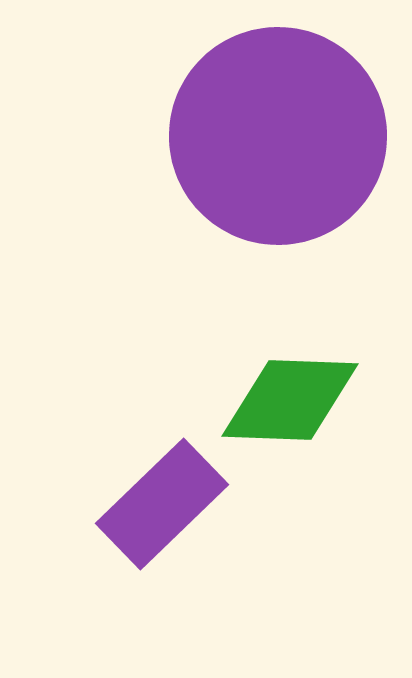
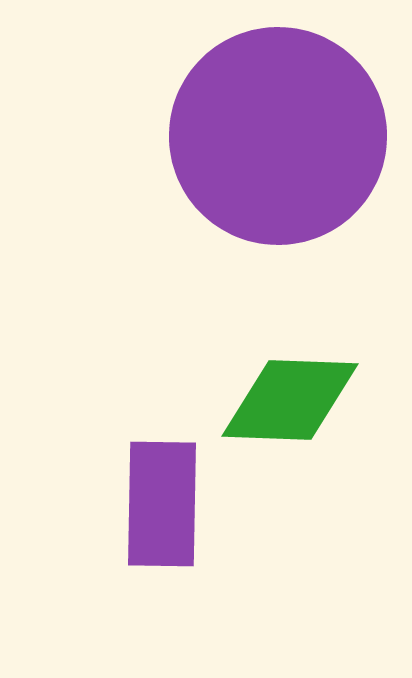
purple rectangle: rotated 45 degrees counterclockwise
